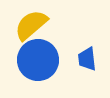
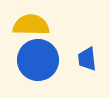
yellow semicircle: rotated 42 degrees clockwise
